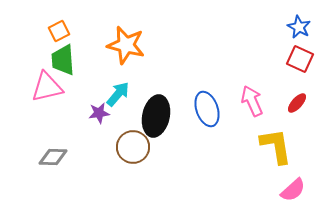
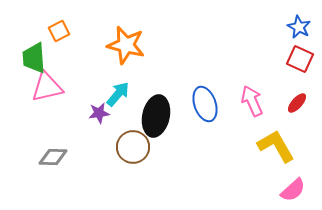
green trapezoid: moved 29 px left, 2 px up
blue ellipse: moved 2 px left, 5 px up
yellow L-shape: rotated 21 degrees counterclockwise
